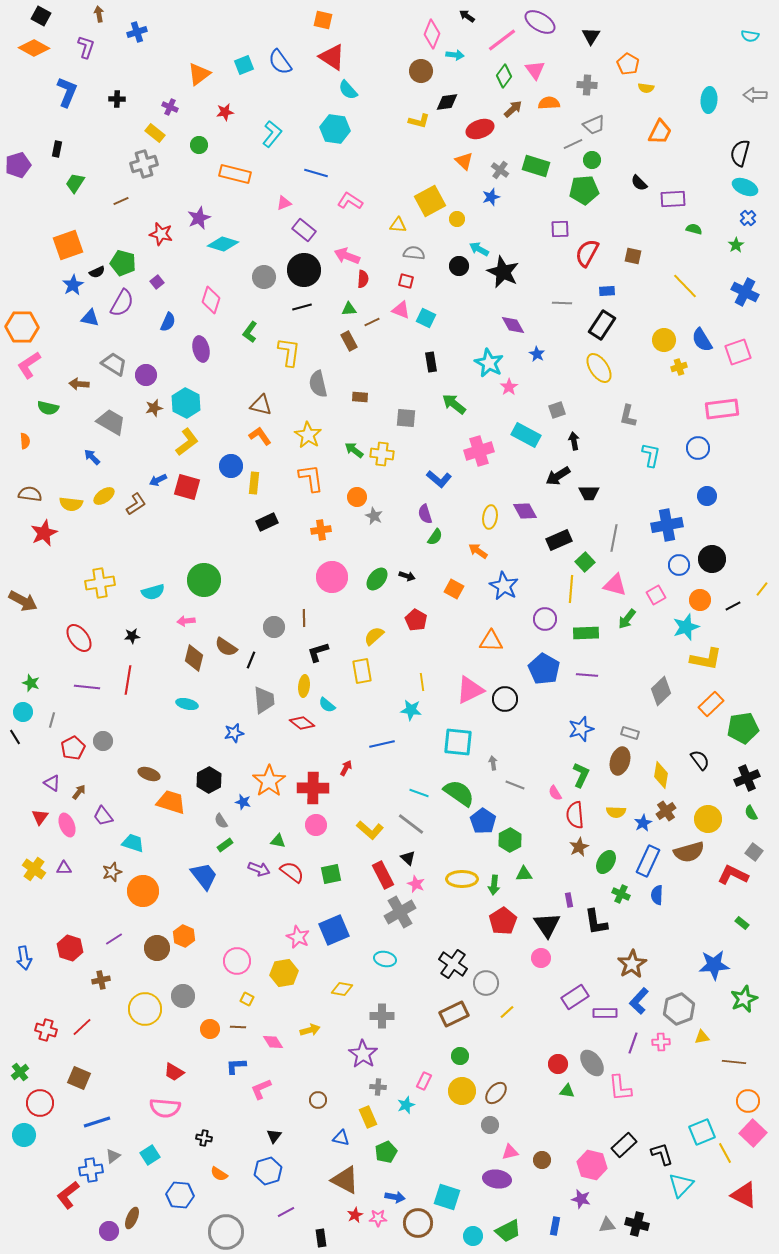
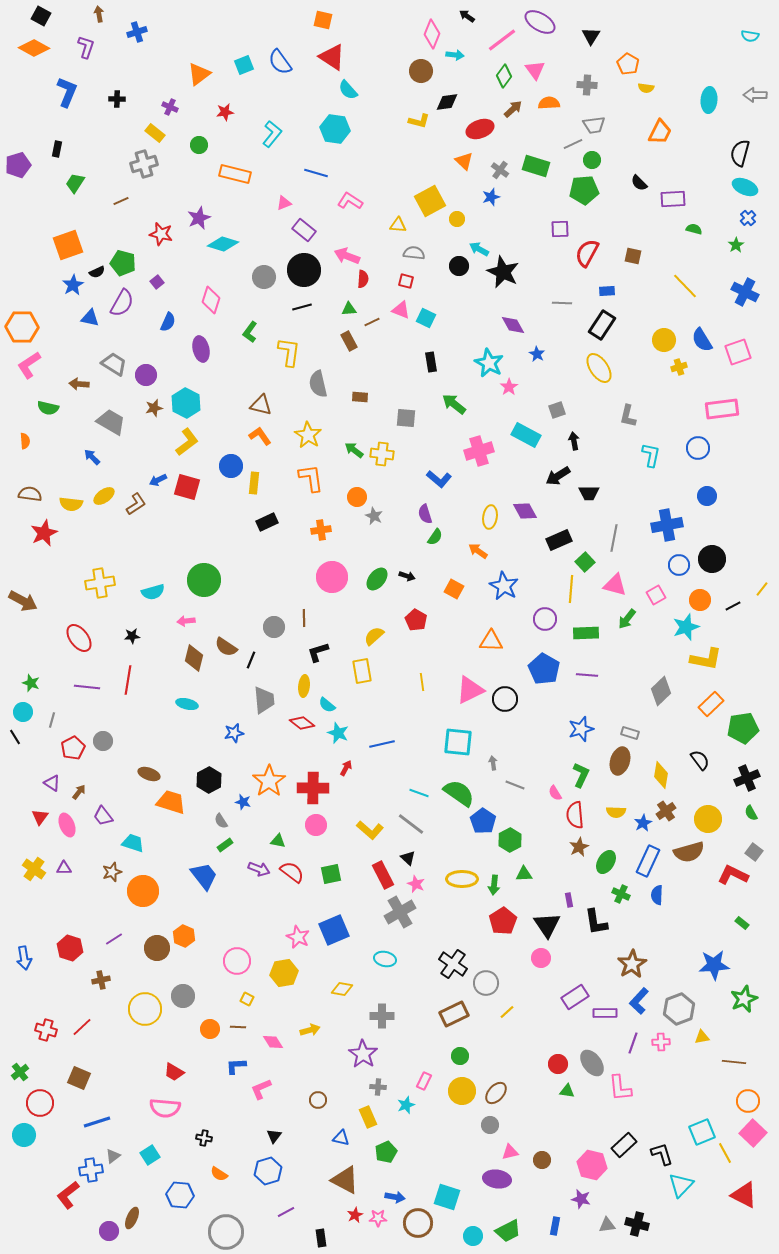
gray trapezoid at (594, 125): rotated 15 degrees clockwise
cyan star at (411, 710): moved 73 px left, 23 px down; rotated 15 degrees clockwise
